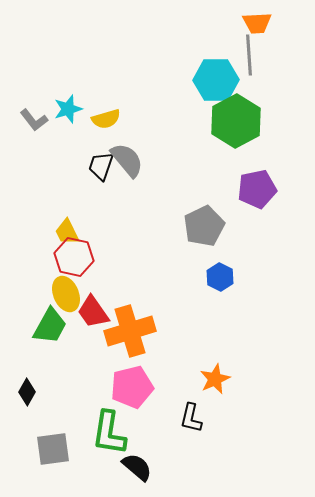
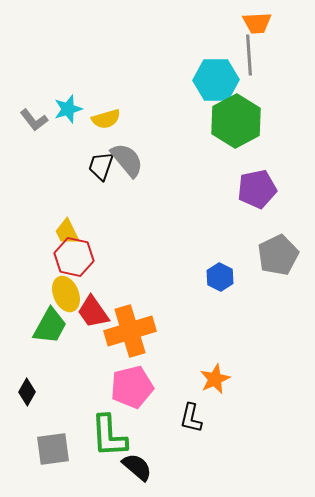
gray pentagon: moved 74 px right, 29 px down
green L-shape: moved 3 px down; rotated 12 degrees counterclockwise
